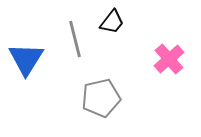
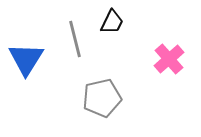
black trapezoid: rotated 12 degrees counterclockwise
gray pentagon: moved 1 px right
